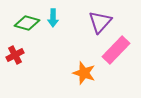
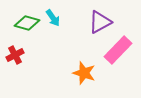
cyan arrow: rotated 36 degrees counterclockwise
purple triangle: rotated 20 degrees clockwise
pink rectangle: moved 2 px right
